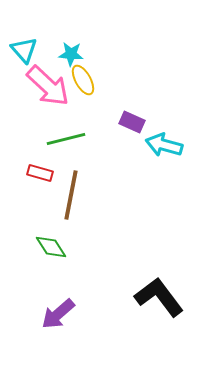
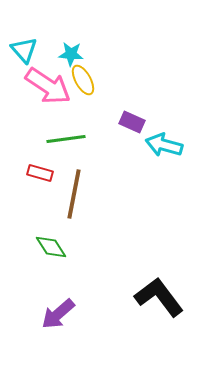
pink arrow: rotated 9 degrees counterclockwise
green line: rotated 6 degrees clockwise
brown line: moved 3 px right, 1 px up
